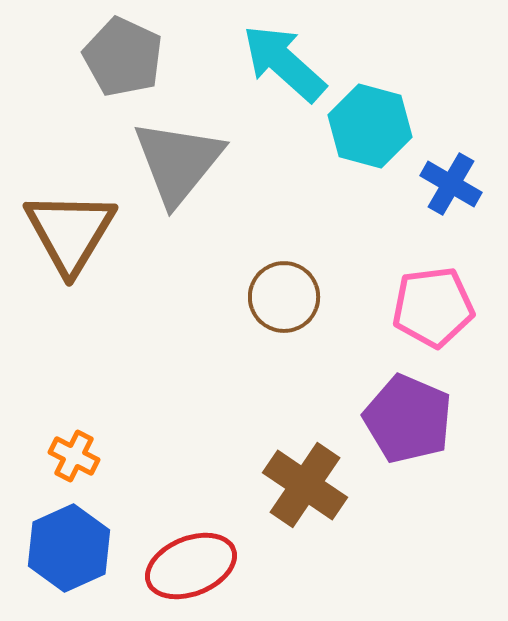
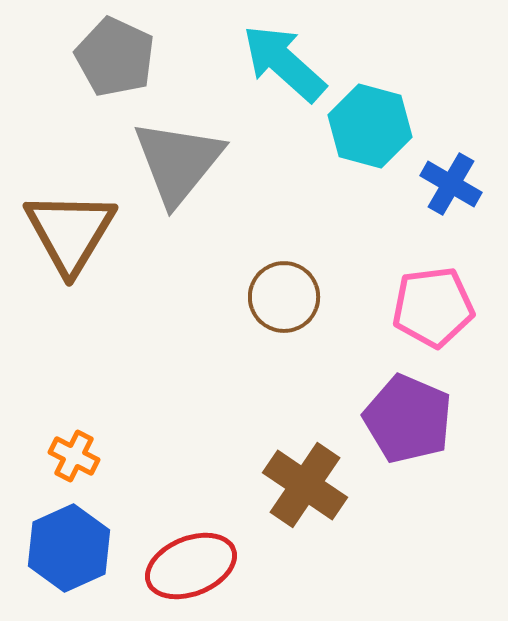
gray pentagon: moved 8 px left
